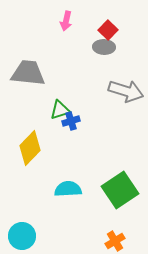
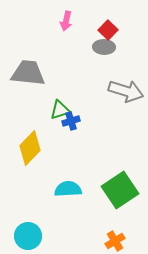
cyan circle: moved 6 px right
